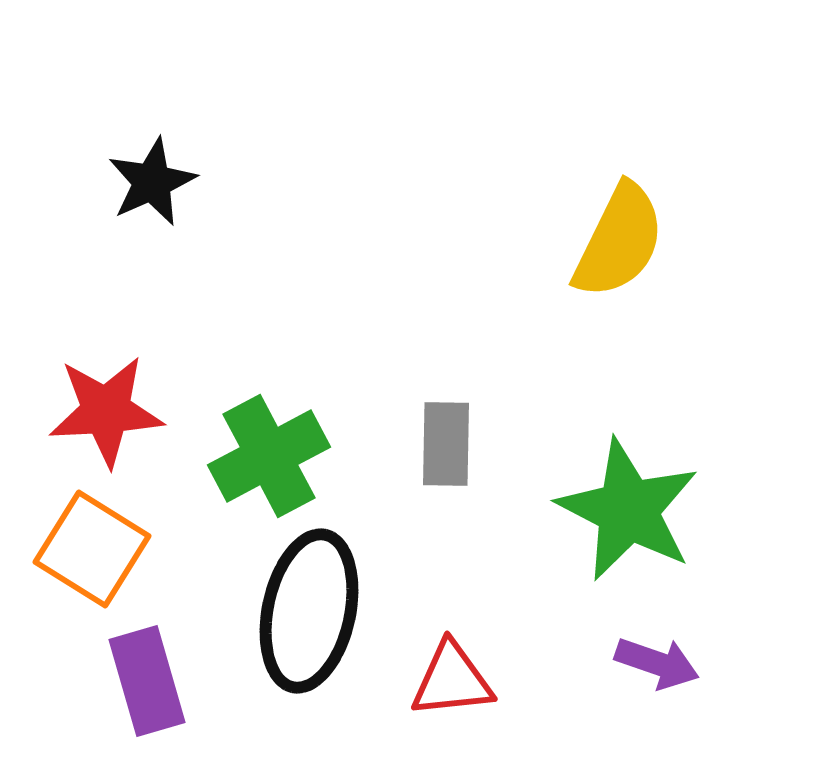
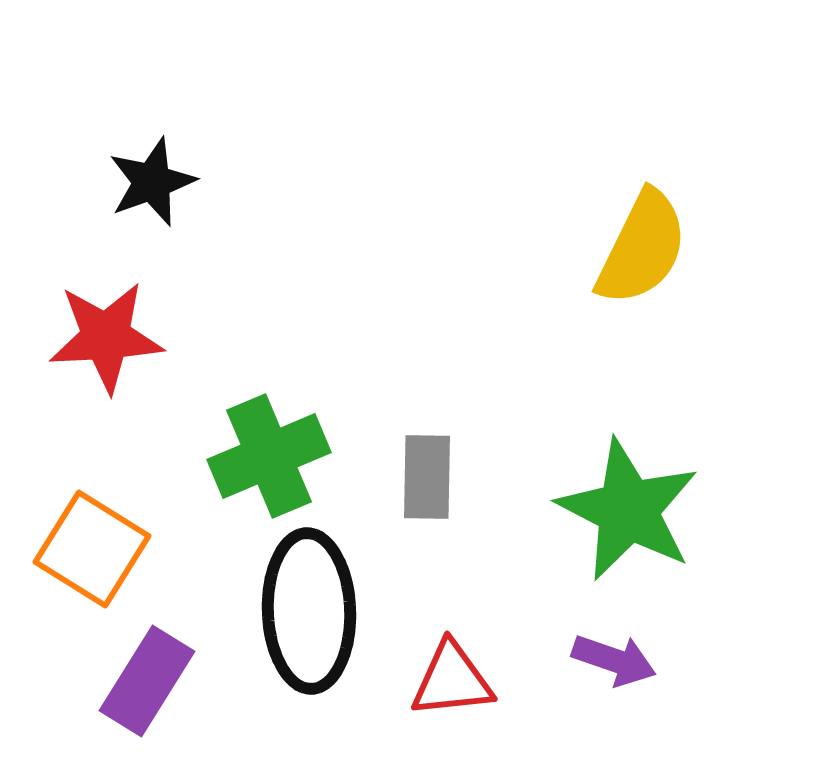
black star: rotated 4 degrees clockwise
yellow semicircle: moved 23 px right, 7 px down
red star: moved 74 px up
gray rectangle: moved 19 px left, 33 px down
green cross: rotated 5 degrees clockwise
black ellipse: rotated 14 degrees counterclockwise
purple arrow: moved 43 px left, 3 px up
purple rectangle: rotated 48 degrees clockwise
